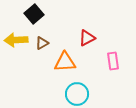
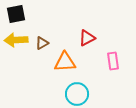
black square: moved 18 px left; rotated 30 degrees clockwise
